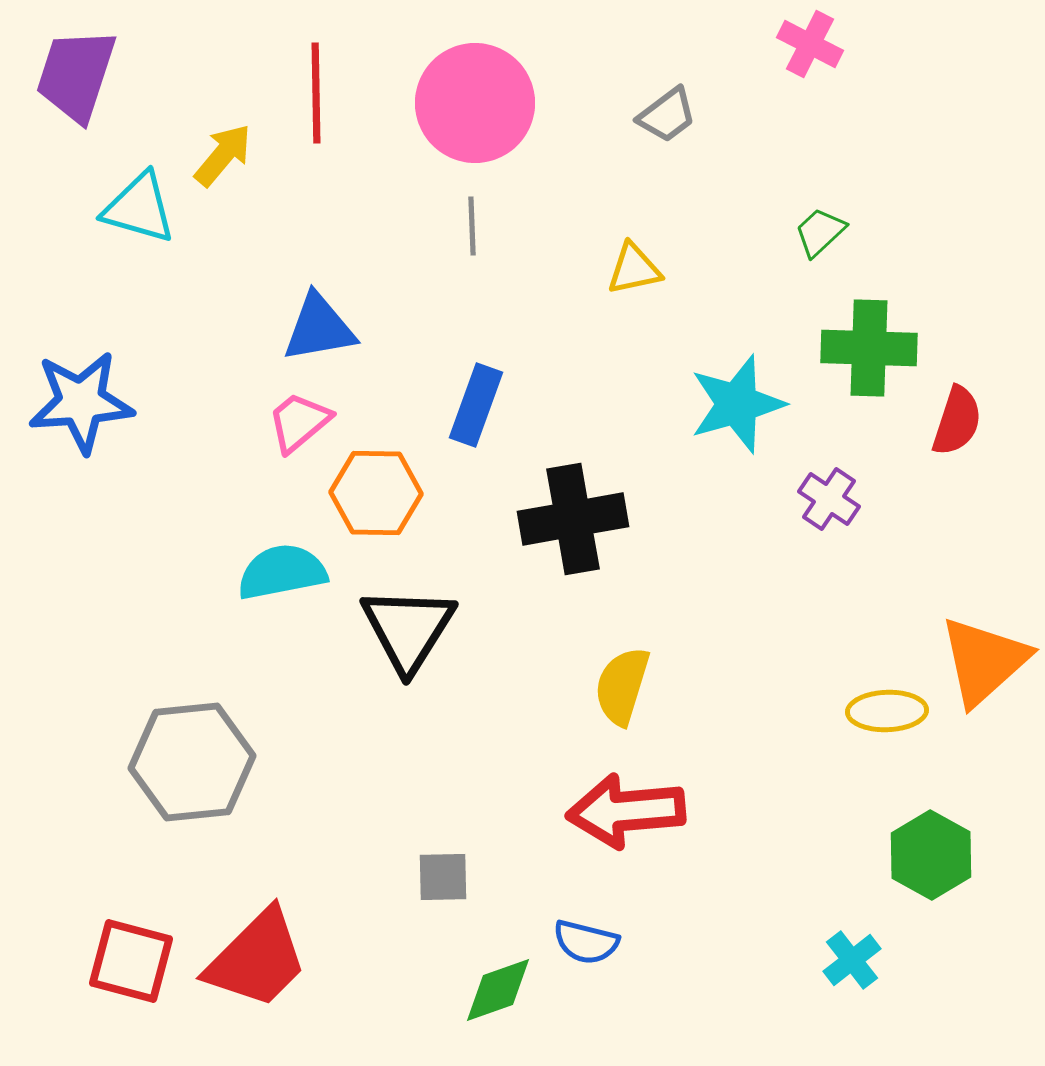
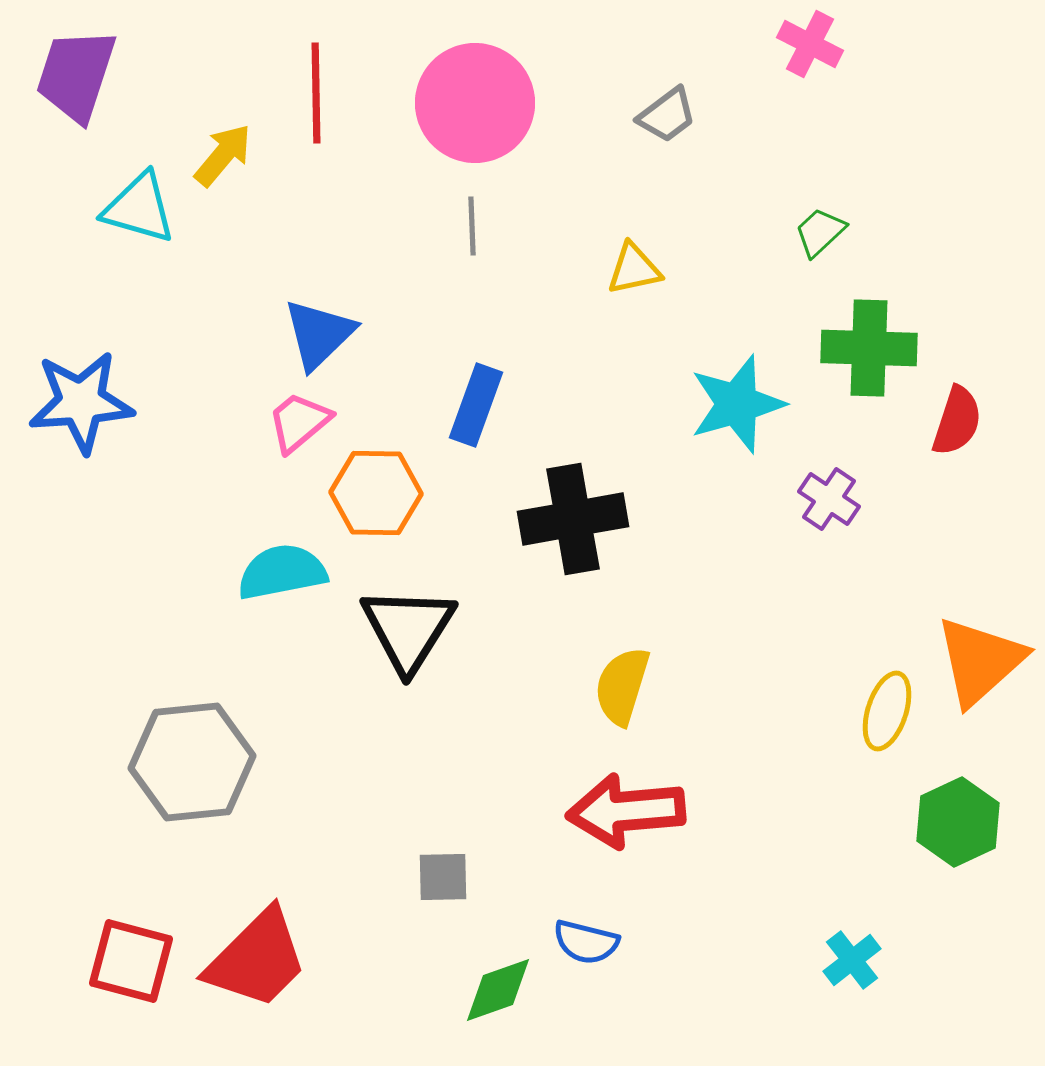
blue triangle: moved 6 px down; rotated 34 degrees counterclockwise
orange triangle: moved 4 px left
yellow ellipse: rotated 70 degrees counterclockwise
green hexagon: moved 27 px right, 33 px up; rotated 6 degrees clockwise
